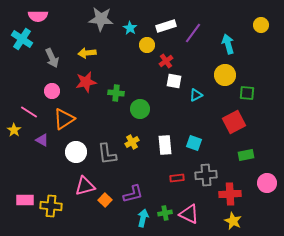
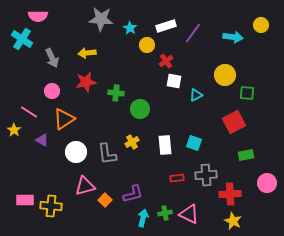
cyan arrow at (228, 44): moved 5 px right, 7 px up; rotated 114 degrees clockwise
